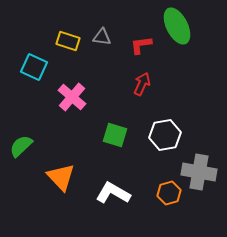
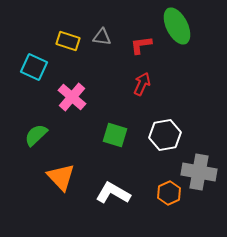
green semicircle: moved 15 px right, 11 px up
orange hexagon: rotated 10 degrees counterclockwise
